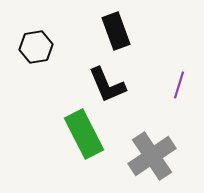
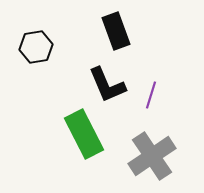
purple line: moved 28 px left, 10 px down
